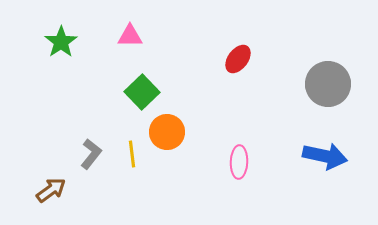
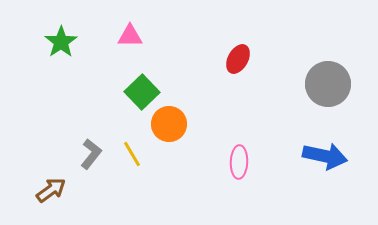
red ellipse: rotated 8 degrees counterclockwise
orange circle: moved 2 px right, 8 px up
yellow line: rotated 24 degrees counterclockwise
